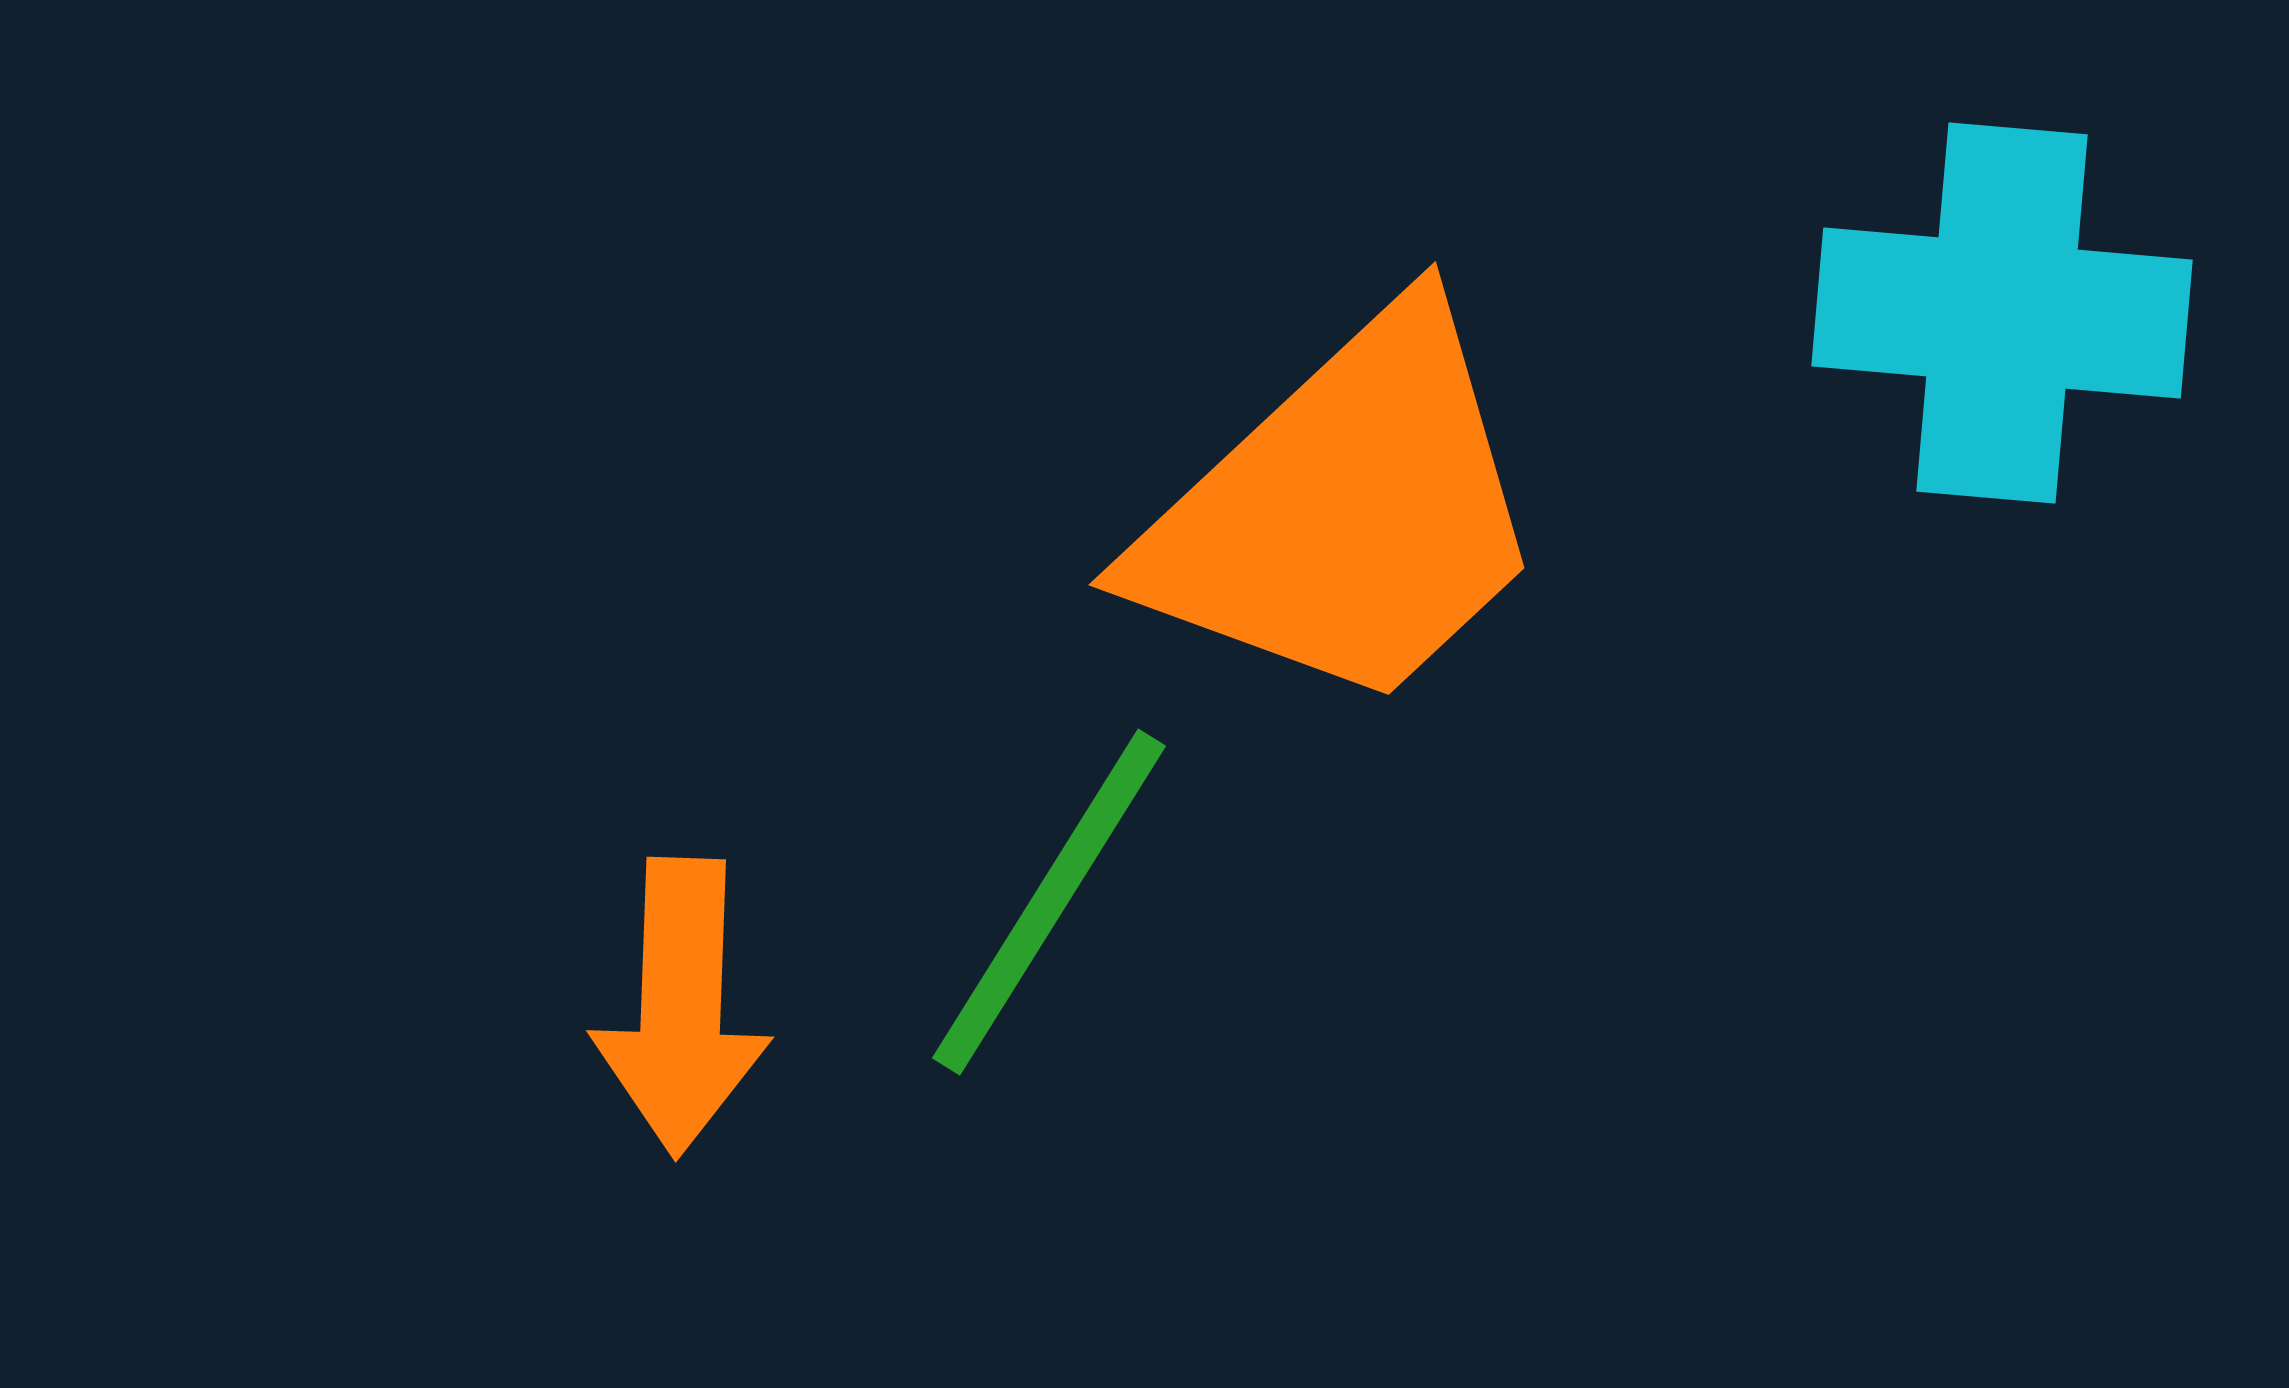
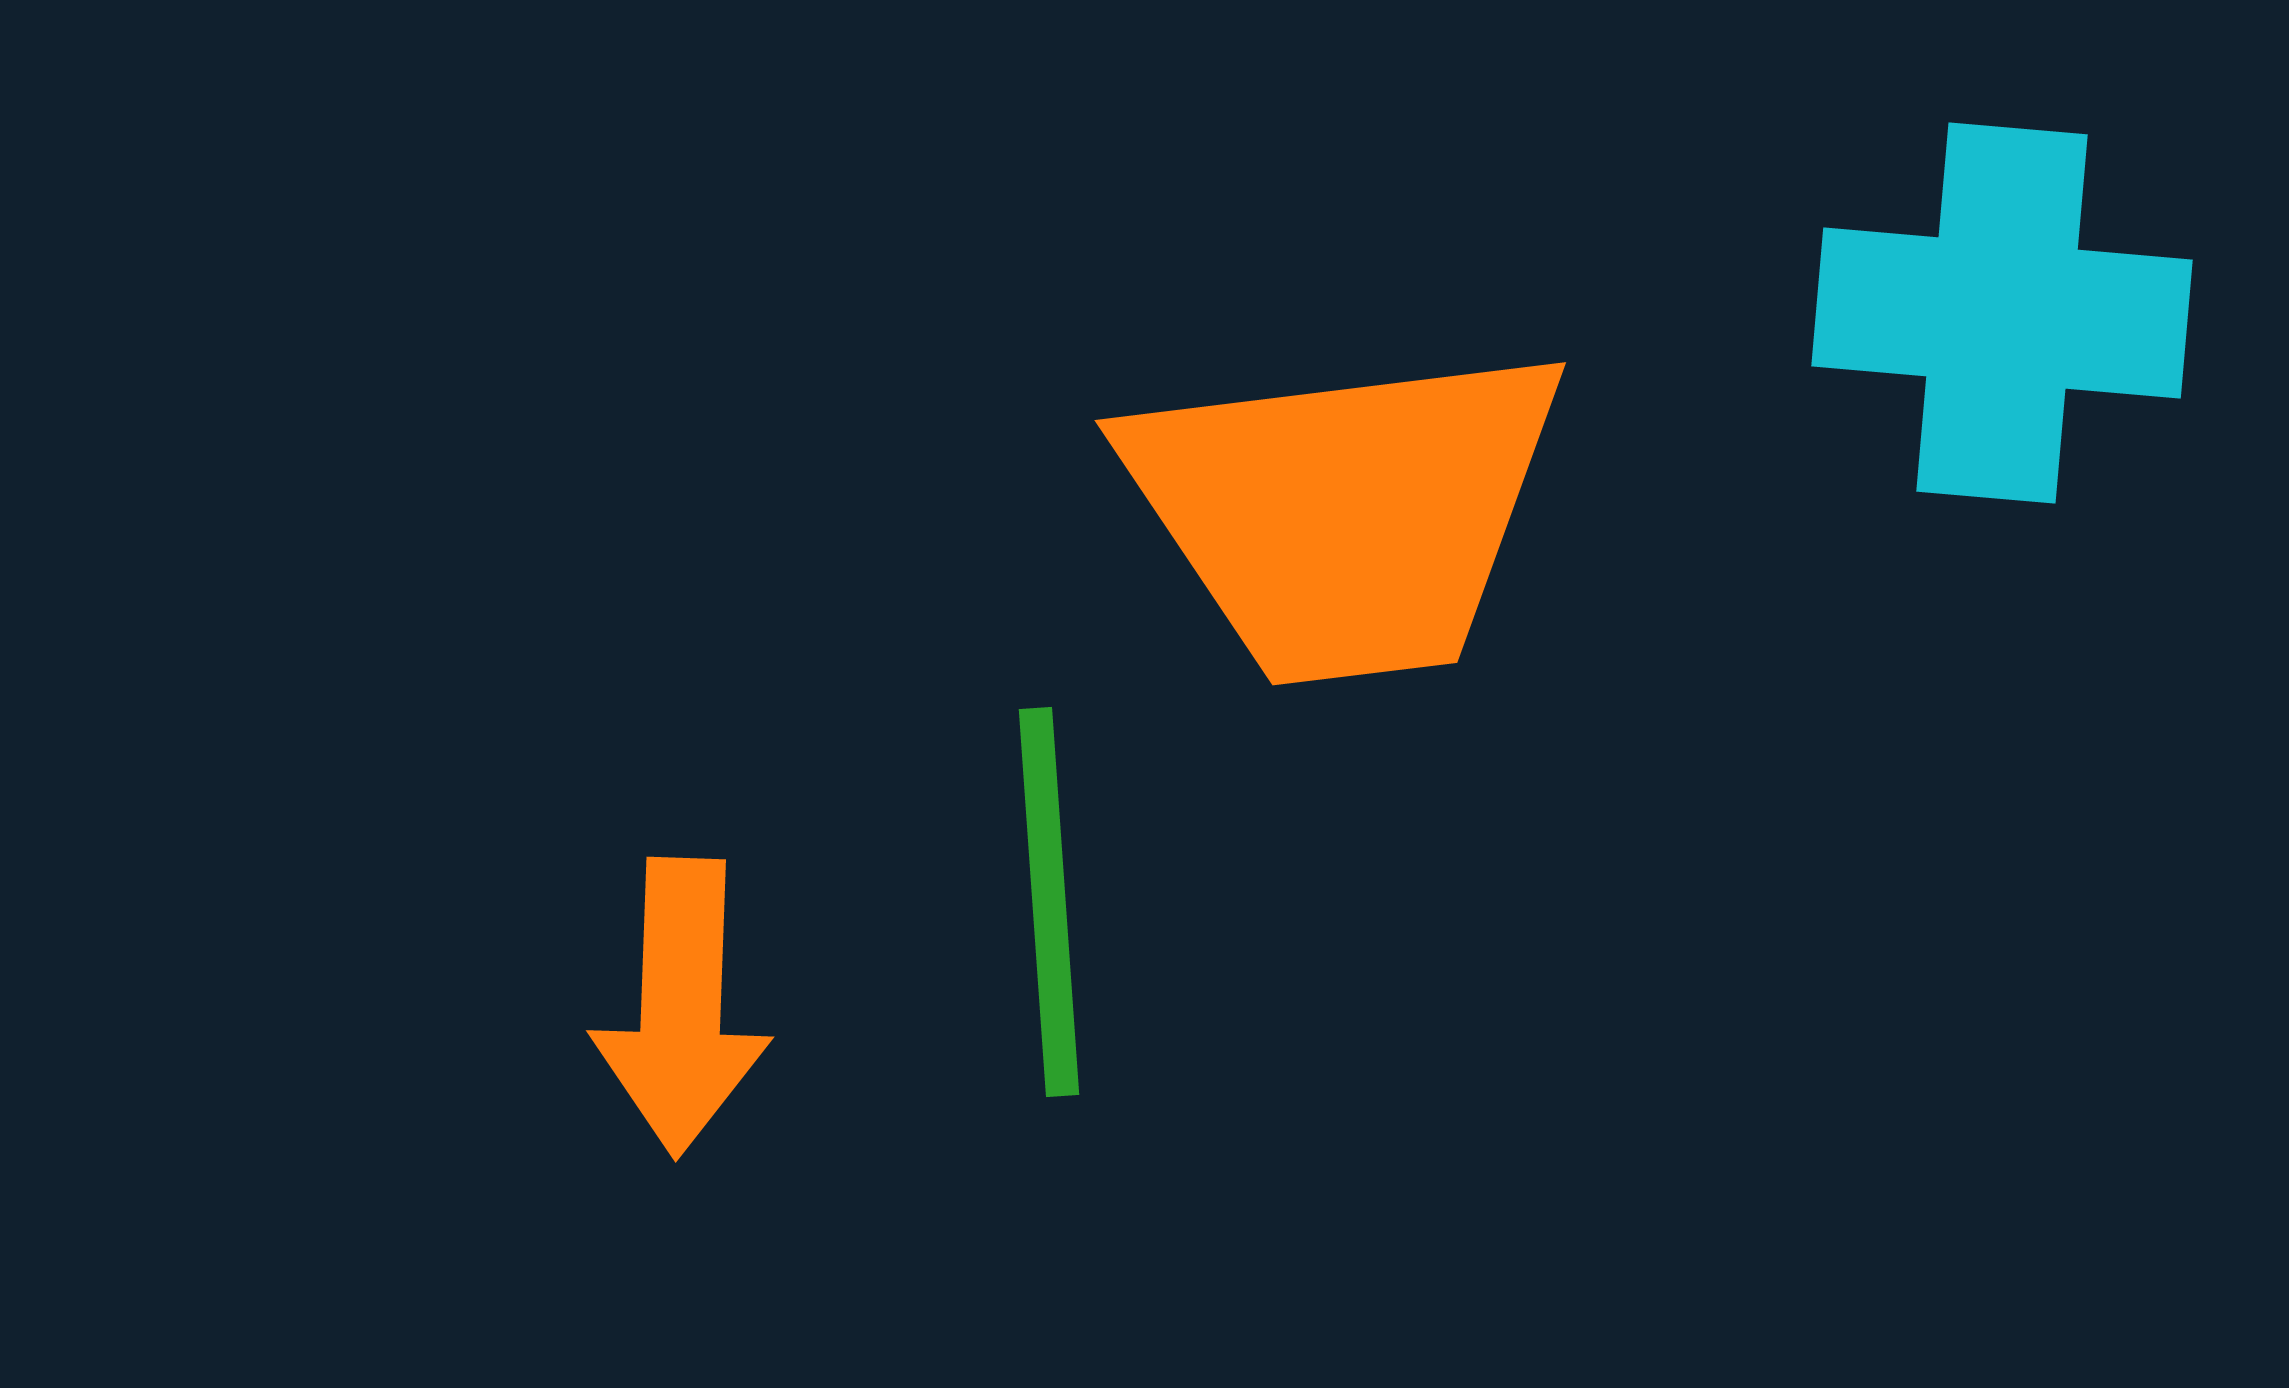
orange trapezoid: rotated 36 degrees clockwise
green line: rotated 36 degrees counterclockwise
